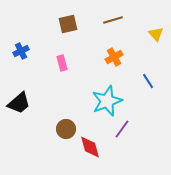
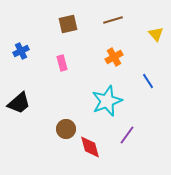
purple line: moved 5 px right, 6 px down
